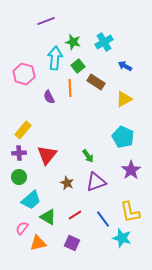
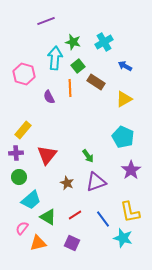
purple cross: moved 3 px left
cyan star: moved 1 px right
